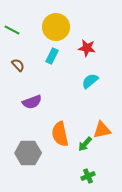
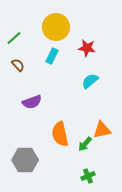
green line: moved 2 px right, 8 px down; rotated 70 degrees counterclockwise
gray hexagon: moved 3 px left, 7 px down
